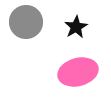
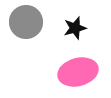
black star: moved 1 px left, 1 px down; rotated 15 degrees clockwise
